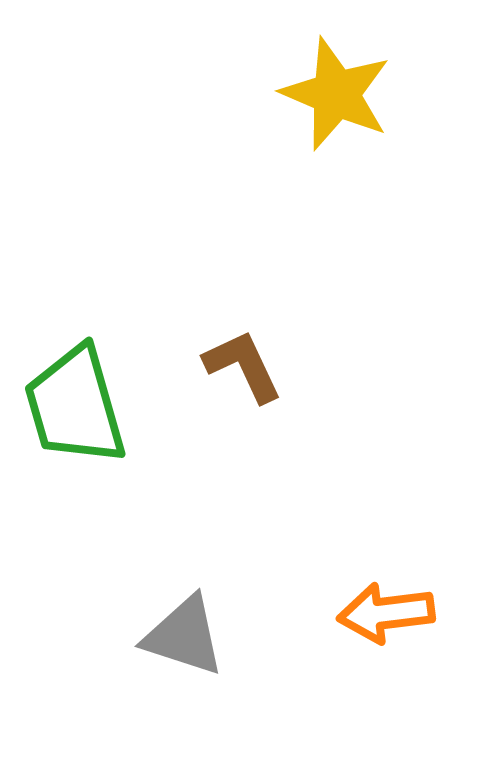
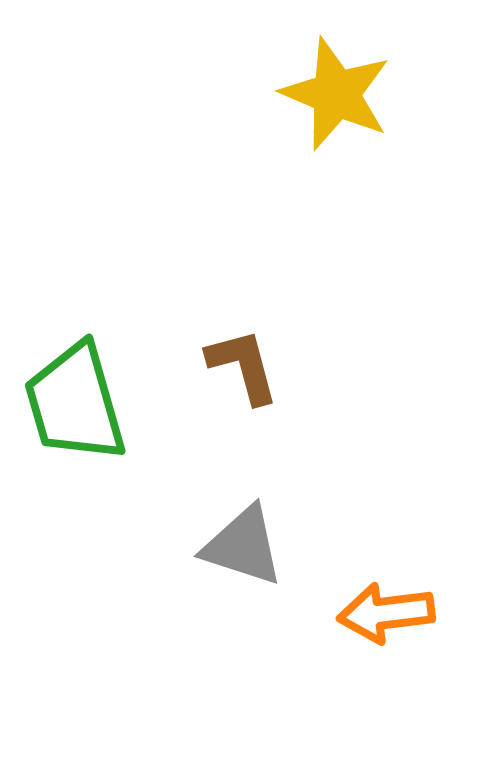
brown L-shape: rotated 10 degrees clockwise
green trapezoid: moved 3 px up
gray triangle: moved 59 px right, 90 px up
